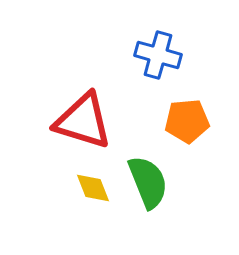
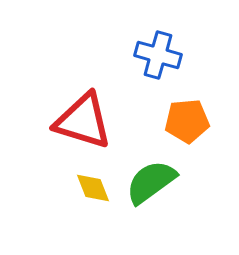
green semicircle: moved 3 px right; rotated 104 degrees counterclockwise
